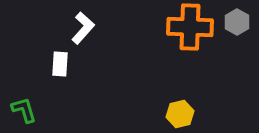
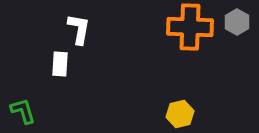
white L-shape: moved 4 px left, 1 px down; rotated 32 degrees counterclockwise
green L-shape: moved 1 px left, 1 px down
